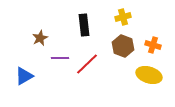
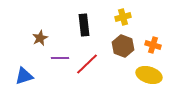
blue triangle: rotated 12 degrees clockwise
